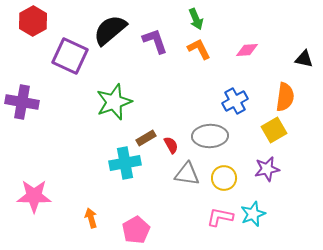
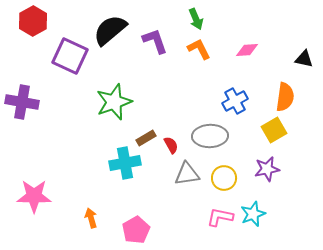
gray triangle: rotated 16 degrees counterclockwise
